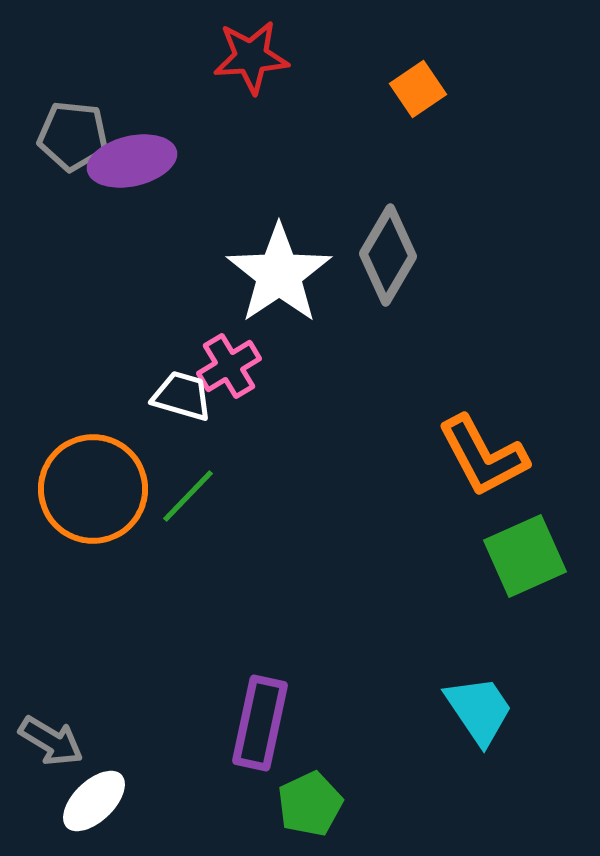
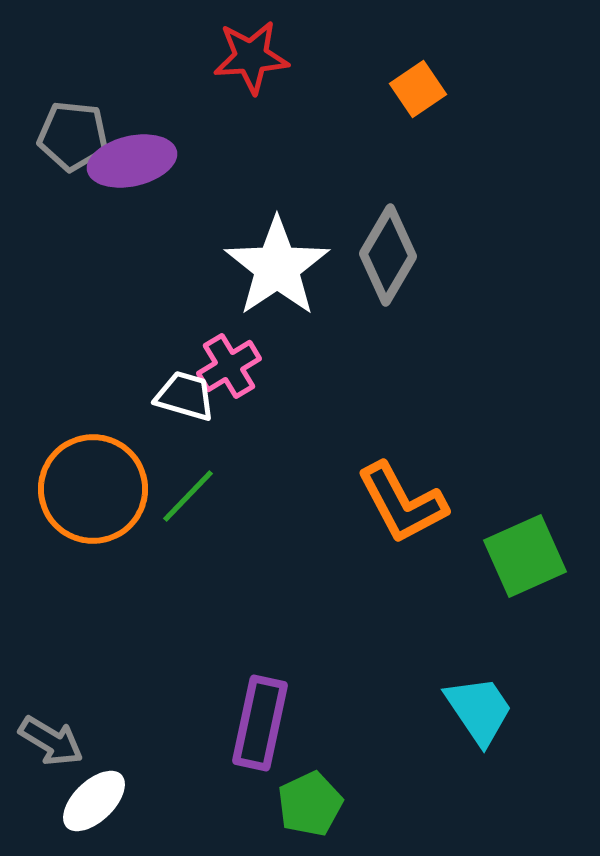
white star: moved 2 px left, 7 px up
white trapezoid: moved 3 px right
orange L-shape: moved 81 px left, 47 px down
